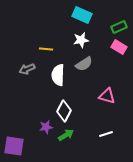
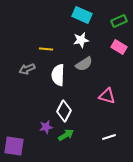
green rectangle: moved 6 px up
white line: moved 3 px right, 3 px down
